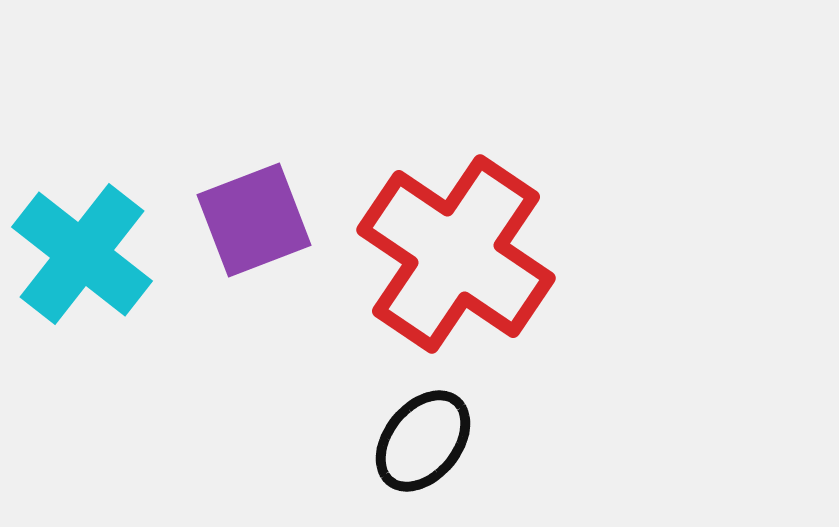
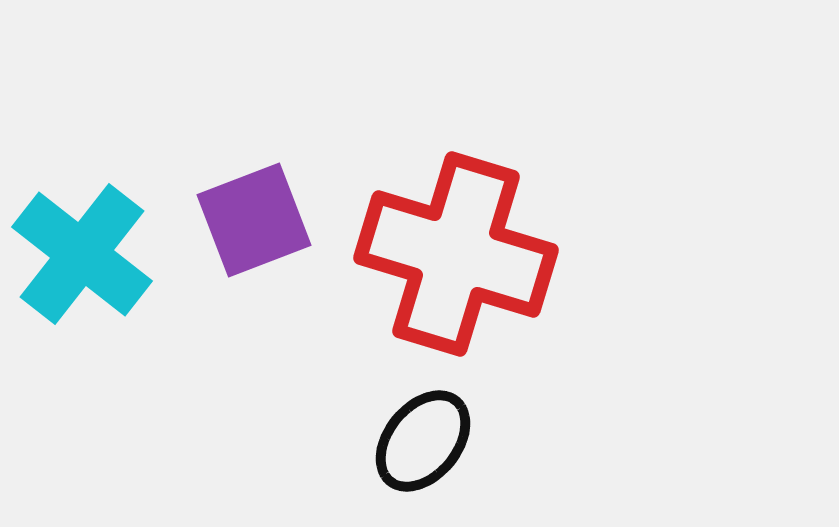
red cross: rotated 17 degrees counterclockwise
